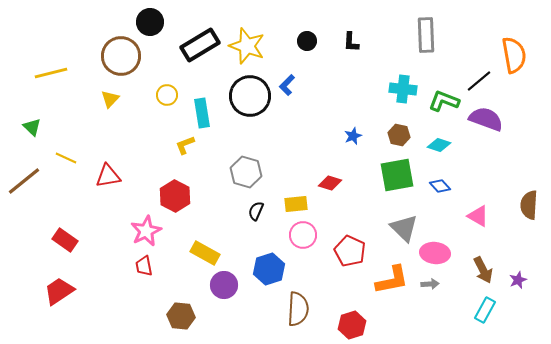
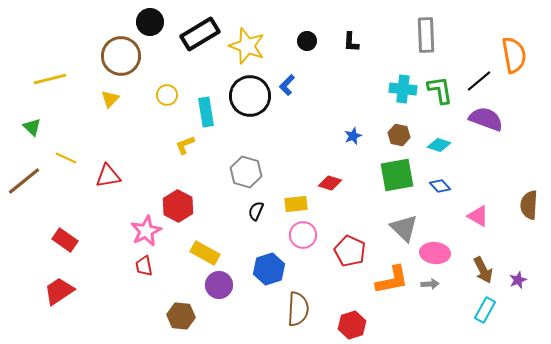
black rectangle at (200, 45): moved 11 px up
yellow line at (51, 73): moved 1 px left, 6 px down
green L-shape at (444, 101): moved 4 px left, 11 px up; rotated 60 degrees clockwise
cyan rectangle at (202, 113): moved 4 px right, 1 px up
red hexagon at (175, 196): moved 3 px right, 10 px down
purple circle at (224, 285): moved 5 px left
